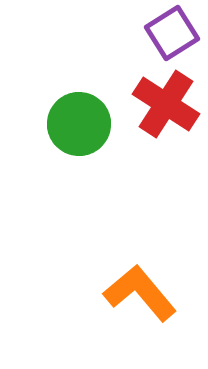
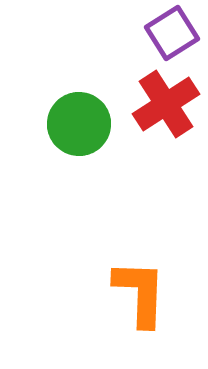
red cross: rotated 24 degrees clockwise
orange L-shape: rotated 42 degrees clockwise
